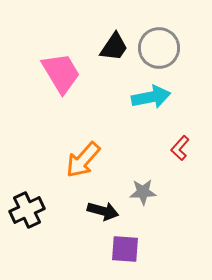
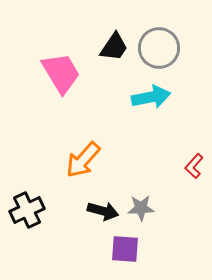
red L-shape: moved 14 px right, 18 px down
gray star: moved 2 px left, 16 px down
